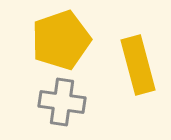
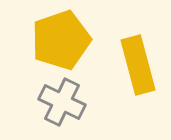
gray cross: rotated 18 degrees clockwise
